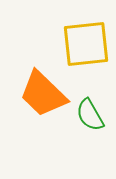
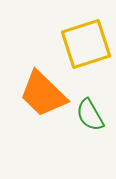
yellow square: rotated 12 degrees counterclockwise
